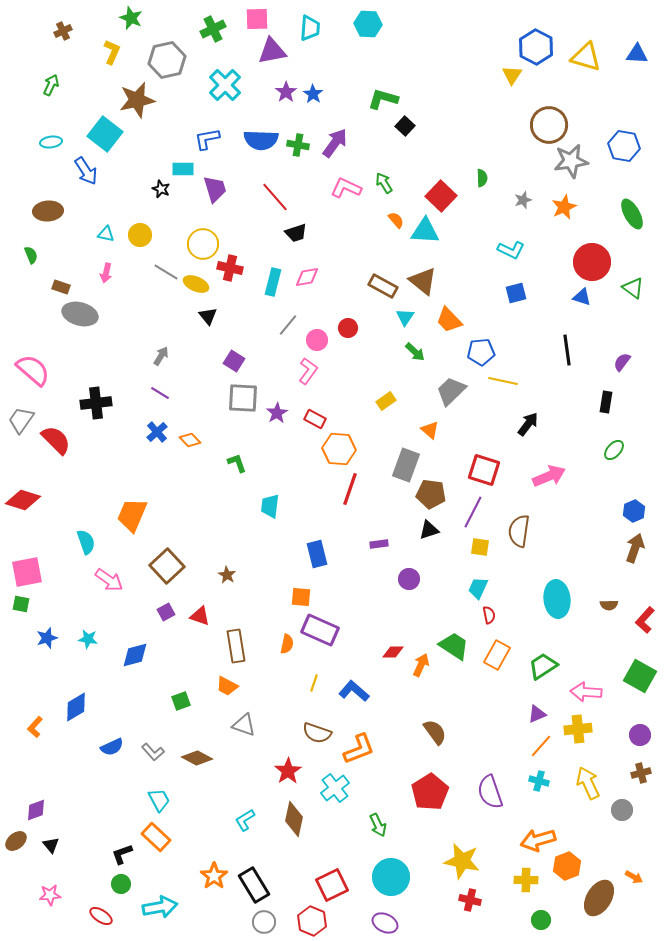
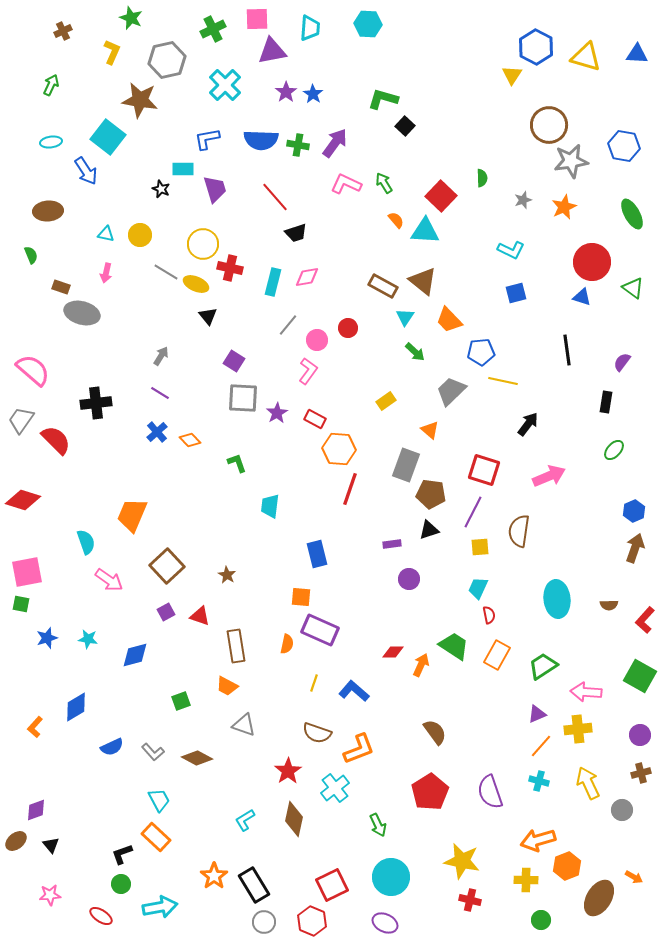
brown star at (137, 100): moved 3 px right; rotated 21 degrees clockwise
cyan square at (105, 134): moved 3 px right, 3 px down
pink L-shape at (346, 188): moved 4 px up
gray ellipse at (80, 314): moved 2 px right, 1 px up
purple rectangle at (379, 544): moved 13 px right
yellow square at (480, 547): rotated 12 degrees counterclockwise
